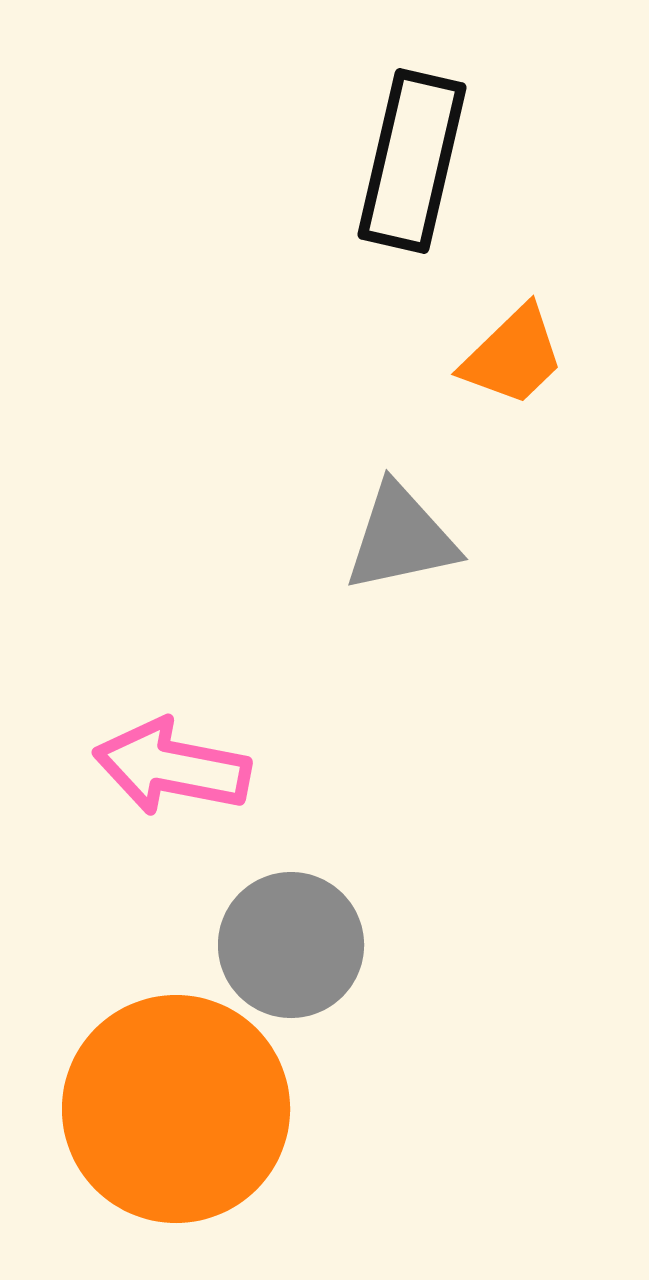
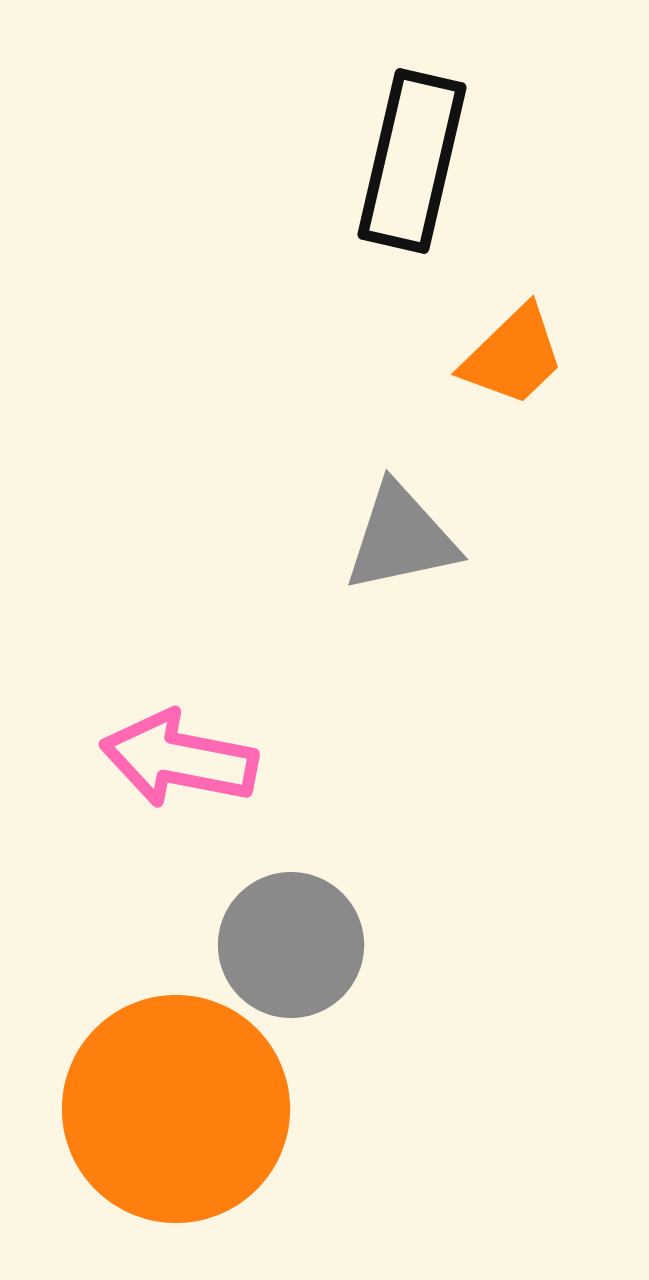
pink arrow: moved 7 px right, 8 px up
